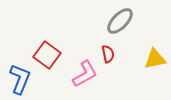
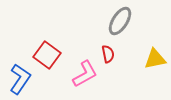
gray ellipse: rotated 12 degrees counterclockwise
blue L-shape: rotated 12 degrees clockwise
